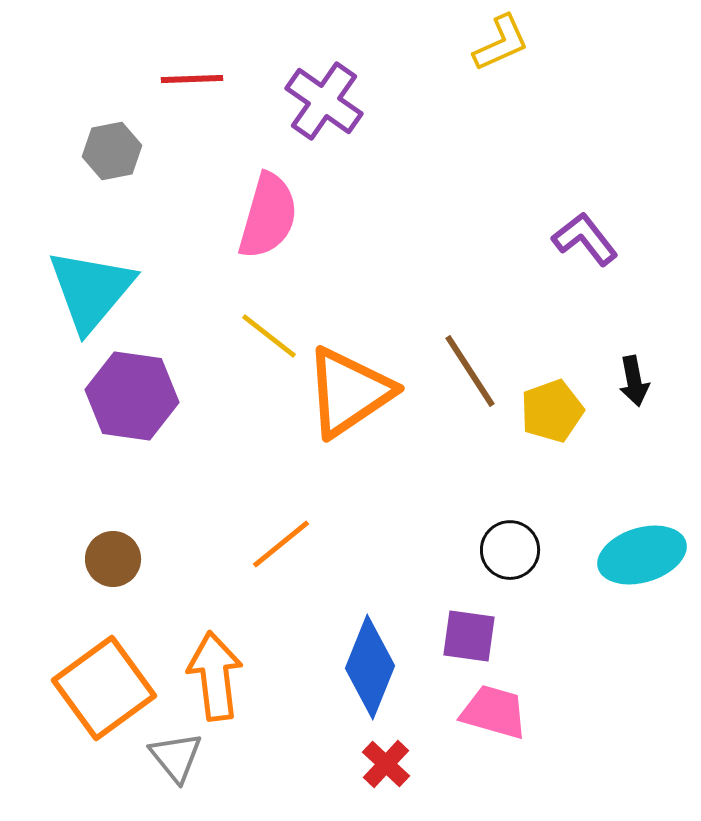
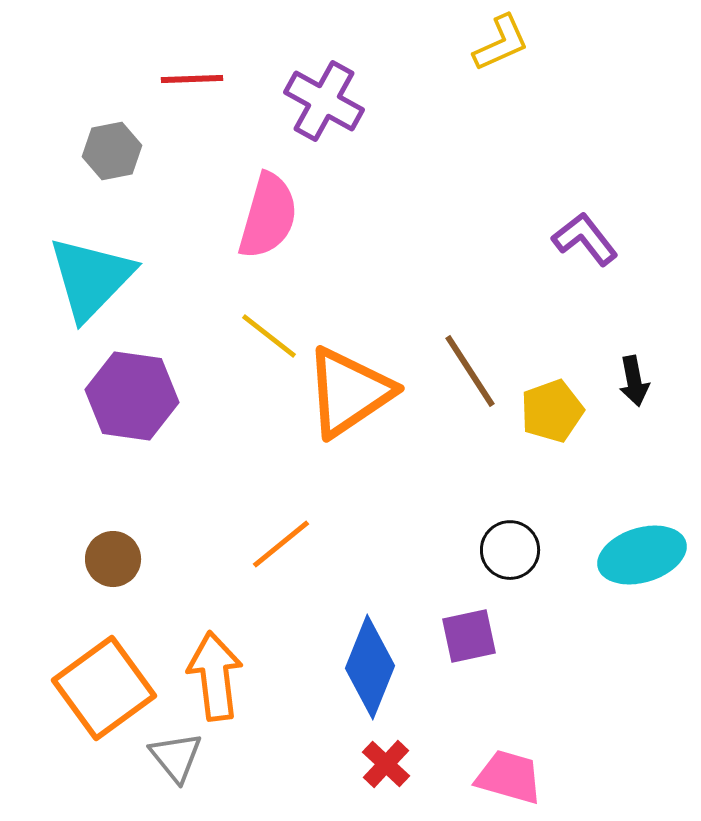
purple cross: rotated 6 degrees counterclockwise
cyan triangle: moved 12 px up; rotated 4 degrees clockwise
purple square: rotated 20 degrees counterclockwise
pink trapezoid: moved 15 px right, 65 px down
